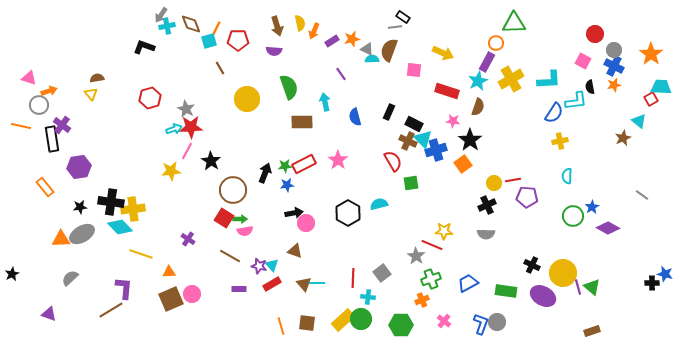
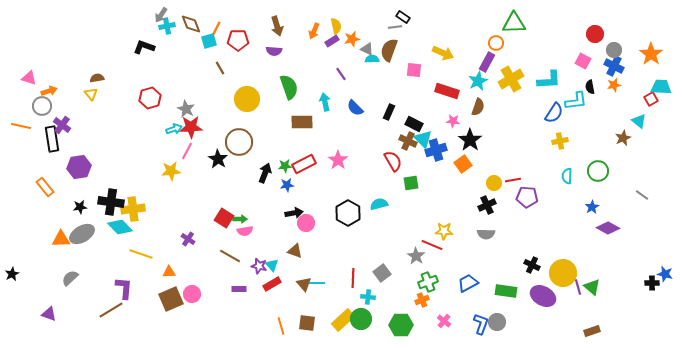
yellow semicircle at (300, 23): moved 36 px right, 3 px down
gray circle at (39, 105): moved 3 px right, 1 px down
blue semicircle at (355, 117): moved 9 px up; rotated 30 degrees counterclockwise
black star at (211, 161): moved 7 px right, 2 px up
brown circle at (233, 190): moved 6 px right, 48 px up
green circle at (573, 216): moved 25 px right, 45 px up
green cross at (431, 279): moved 3 px left, 3 px down
